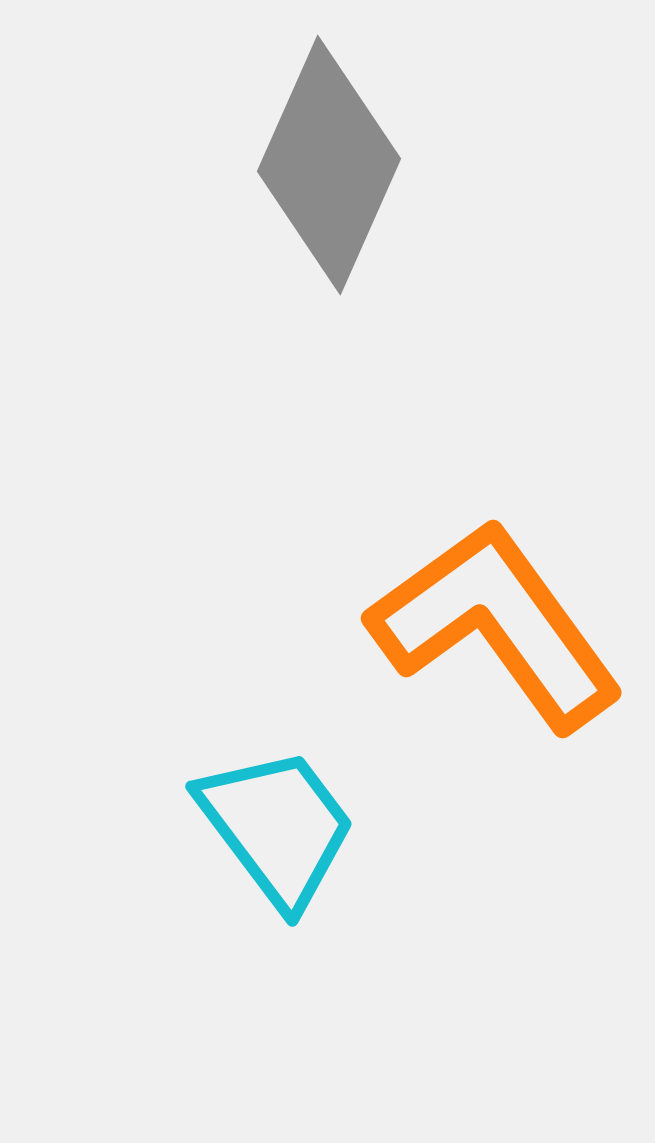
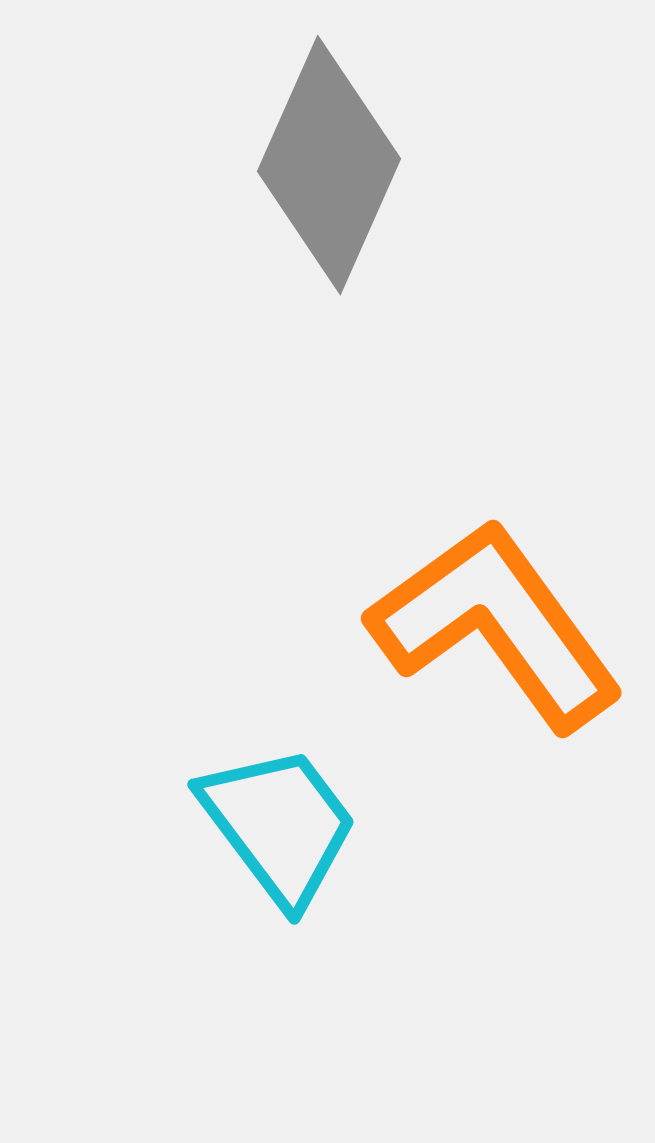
cyan trapezoid: moved 2 px right, 2 px up
